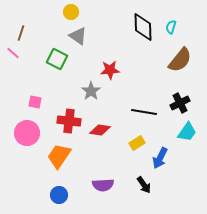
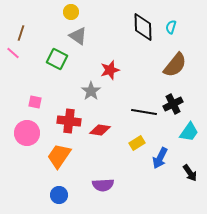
brown semicircle: moved 5 px left, 5 px down
red star: rotated 12 degrees counterclockwise
black cross: moved 7 px left, 1 px down
cyan trapezoid: moved 2 px right
black arrow: moved 46 px right, 12 px up
